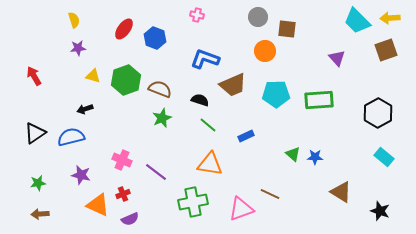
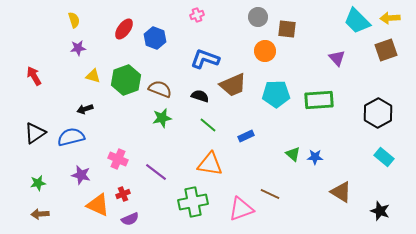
pink cross at (197, 15): rotated 32 degrees counterclockwise
black semicircle at (200, 100): moved 4 px up
green star at (162, 118): rotated 12 degrees clockwise
pink cross at (122, 160): moved 4 px left, 1 px up
